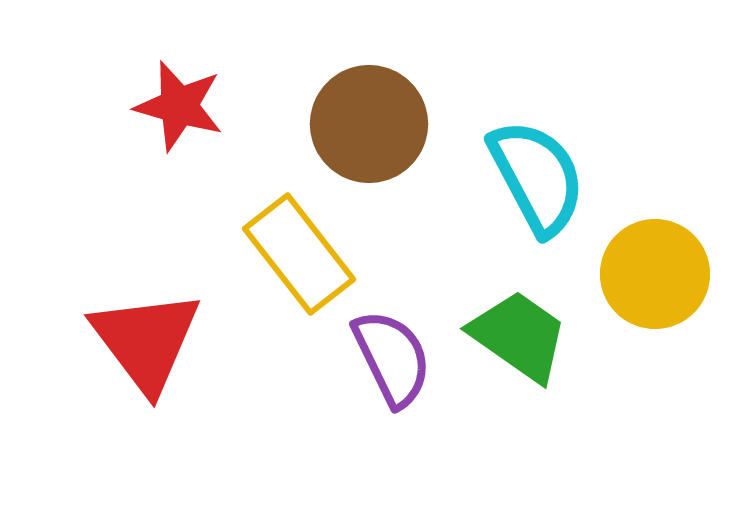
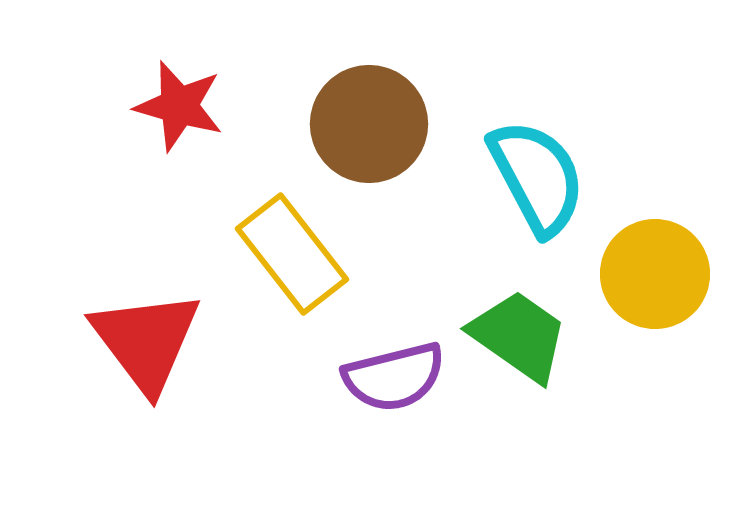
yellow rectangle: moved 7 px left
purple semicircle: moved 2 px right, 19 px down; rotated 102 degrees clockwise
